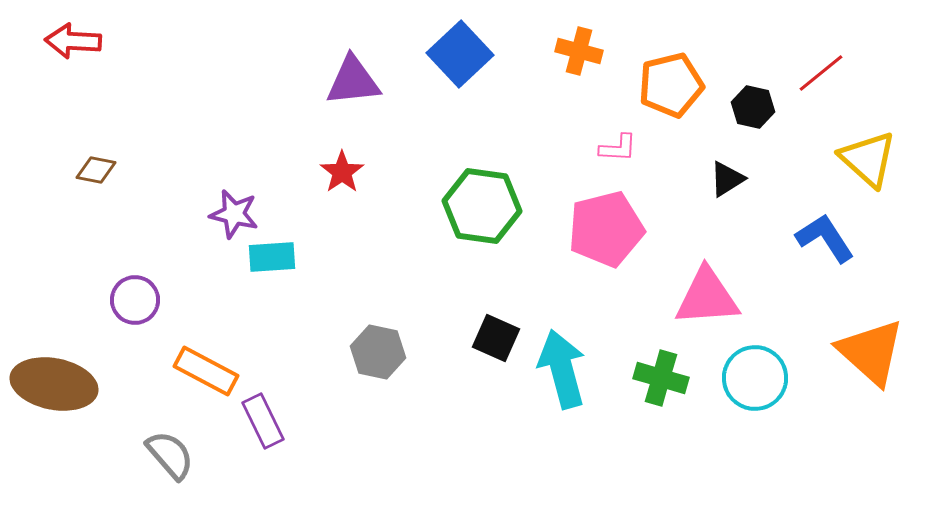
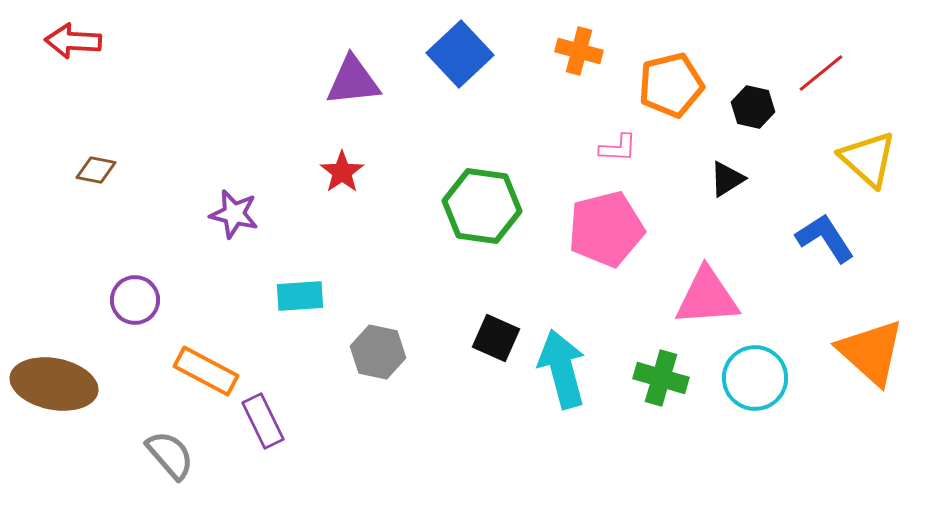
cyan rectangle: moved 28 px right, 39 px down
